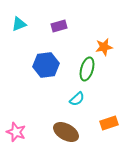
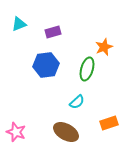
purple rectangle: moved 6 px left, 6 px down
orange star: rotated 12 degrees counterclockwise
cyan semicircle: moved 3 px down
